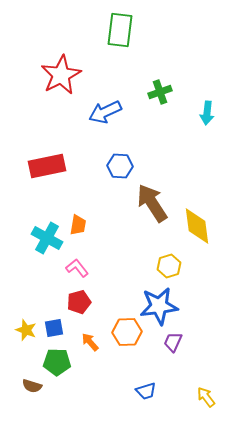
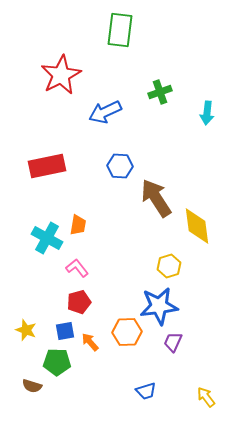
brown arrow: moved 4 px right, 5 px up
blue square: moved 11 px right, 3 px down
